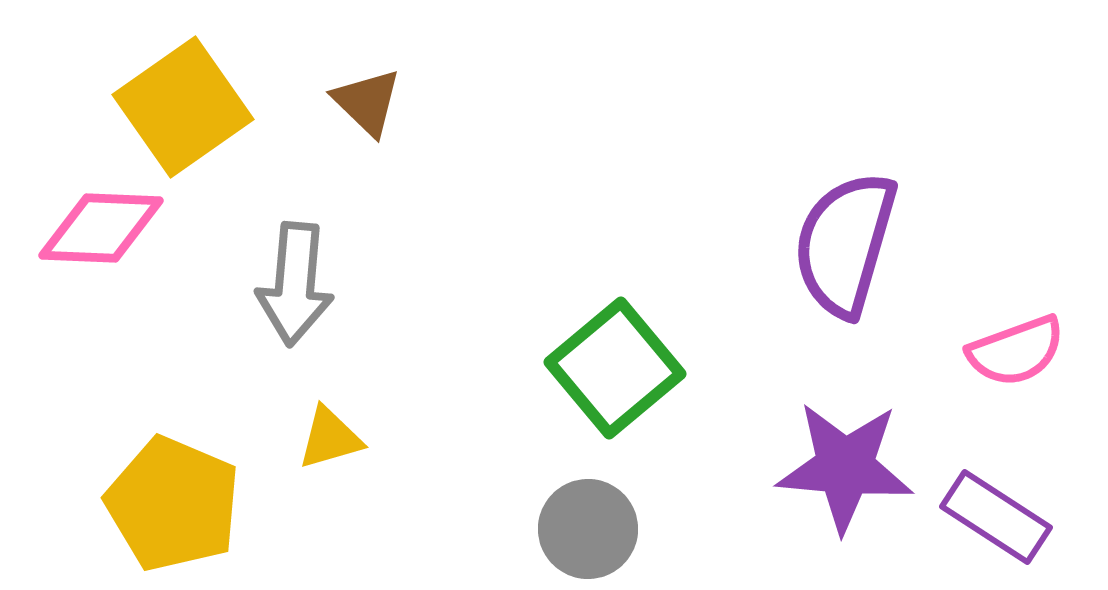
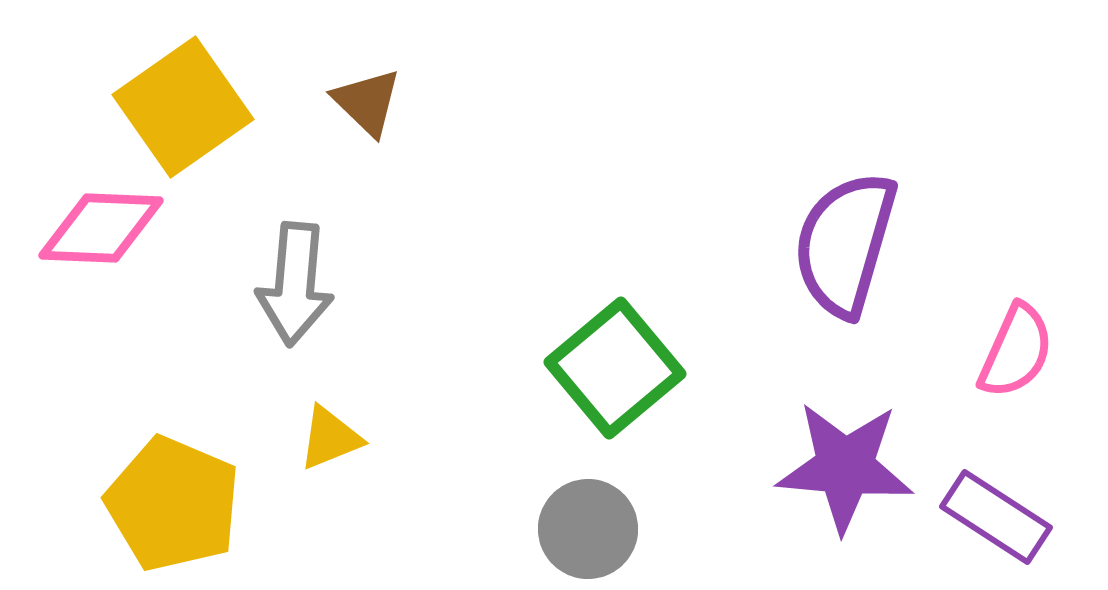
pink semicircle: rotated 46 degrees counterclockwise
yellow triangle: rotated 6 degrees counterclockwise
